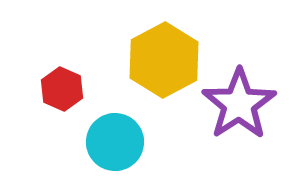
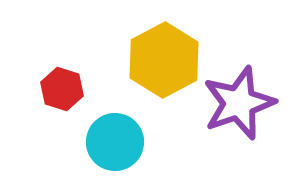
red hexagon: rotated 6 degrees counterclockwise
purple star: moved 1 px up; rotated 14 degrees clockwise
